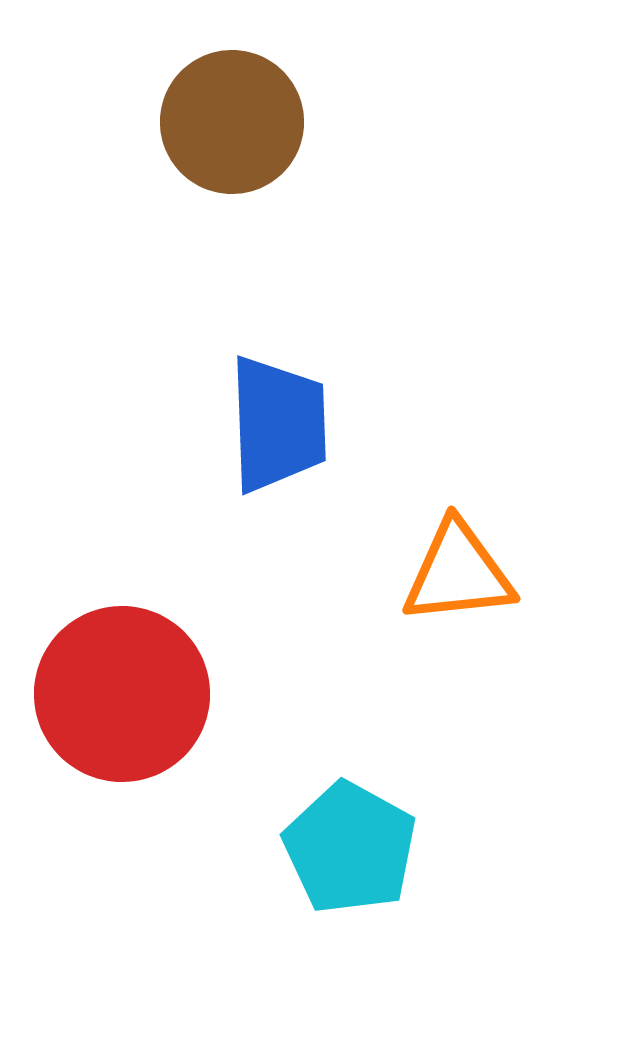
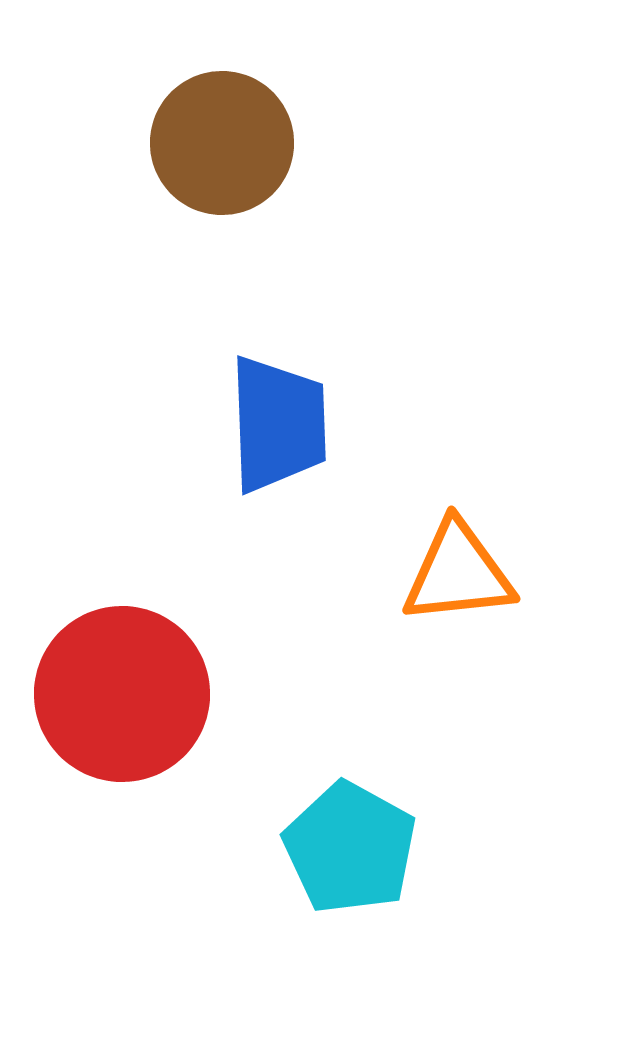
brown circle: moved 10 px left, 21 px down
